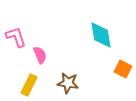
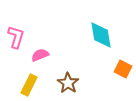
pink L-shape: rotated 35 degrees clockwise
pink semicircle: rotated 90 degrees counterclockwise
brown star: rotated 25 degrees clockwise
